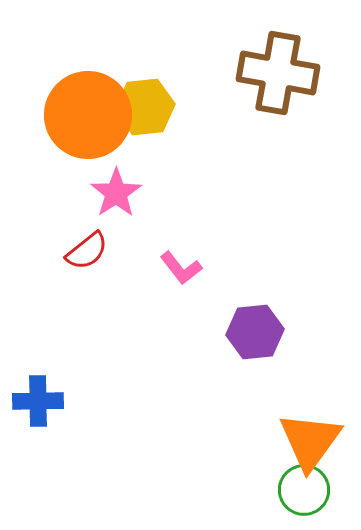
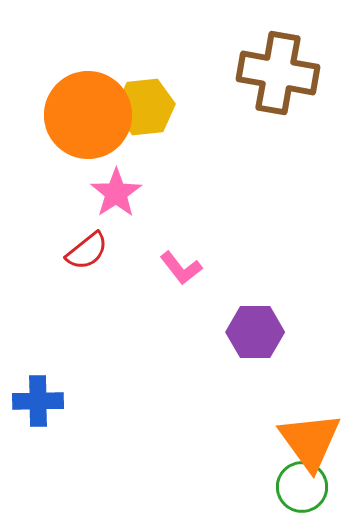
purple hexagon: rotated 6 degrees clockwise
orange triangle: rotated 12 degrees counterclockwise
green circle: moved 2 px left, 3 px up
